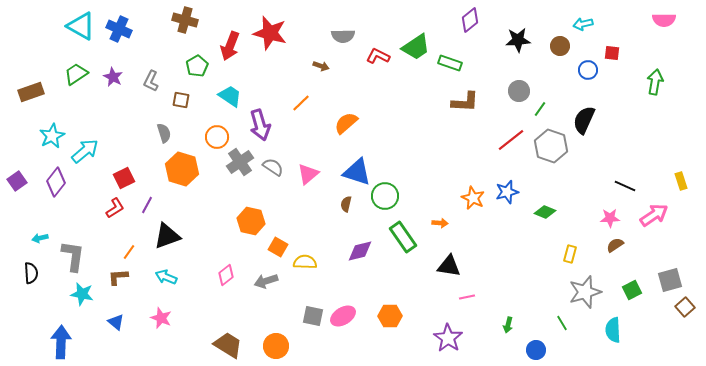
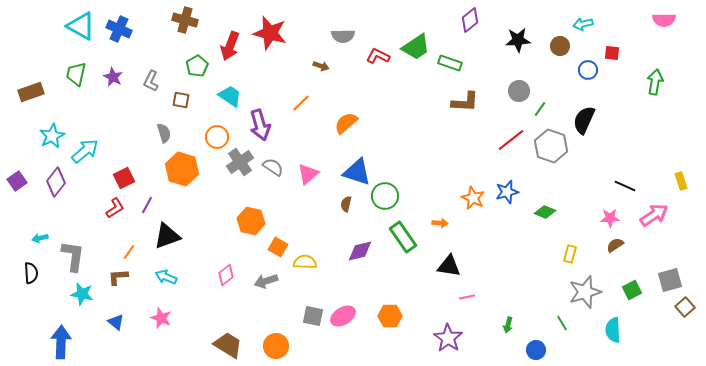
green trapezoid at (76, 74): rotated 45 degrees counterclockwise
